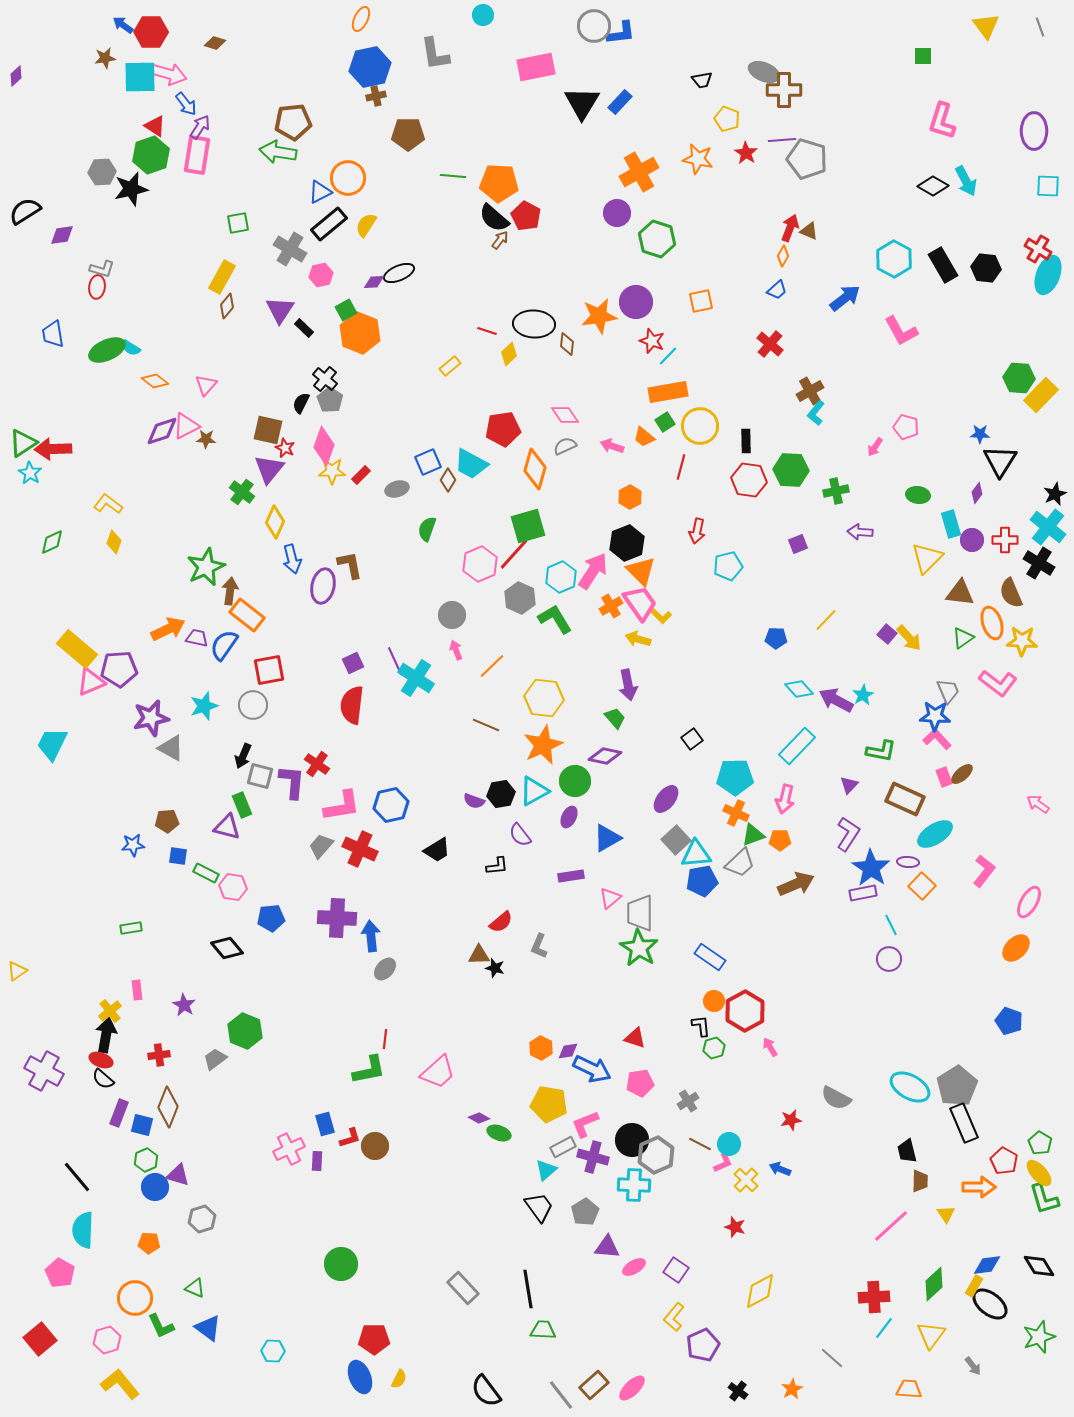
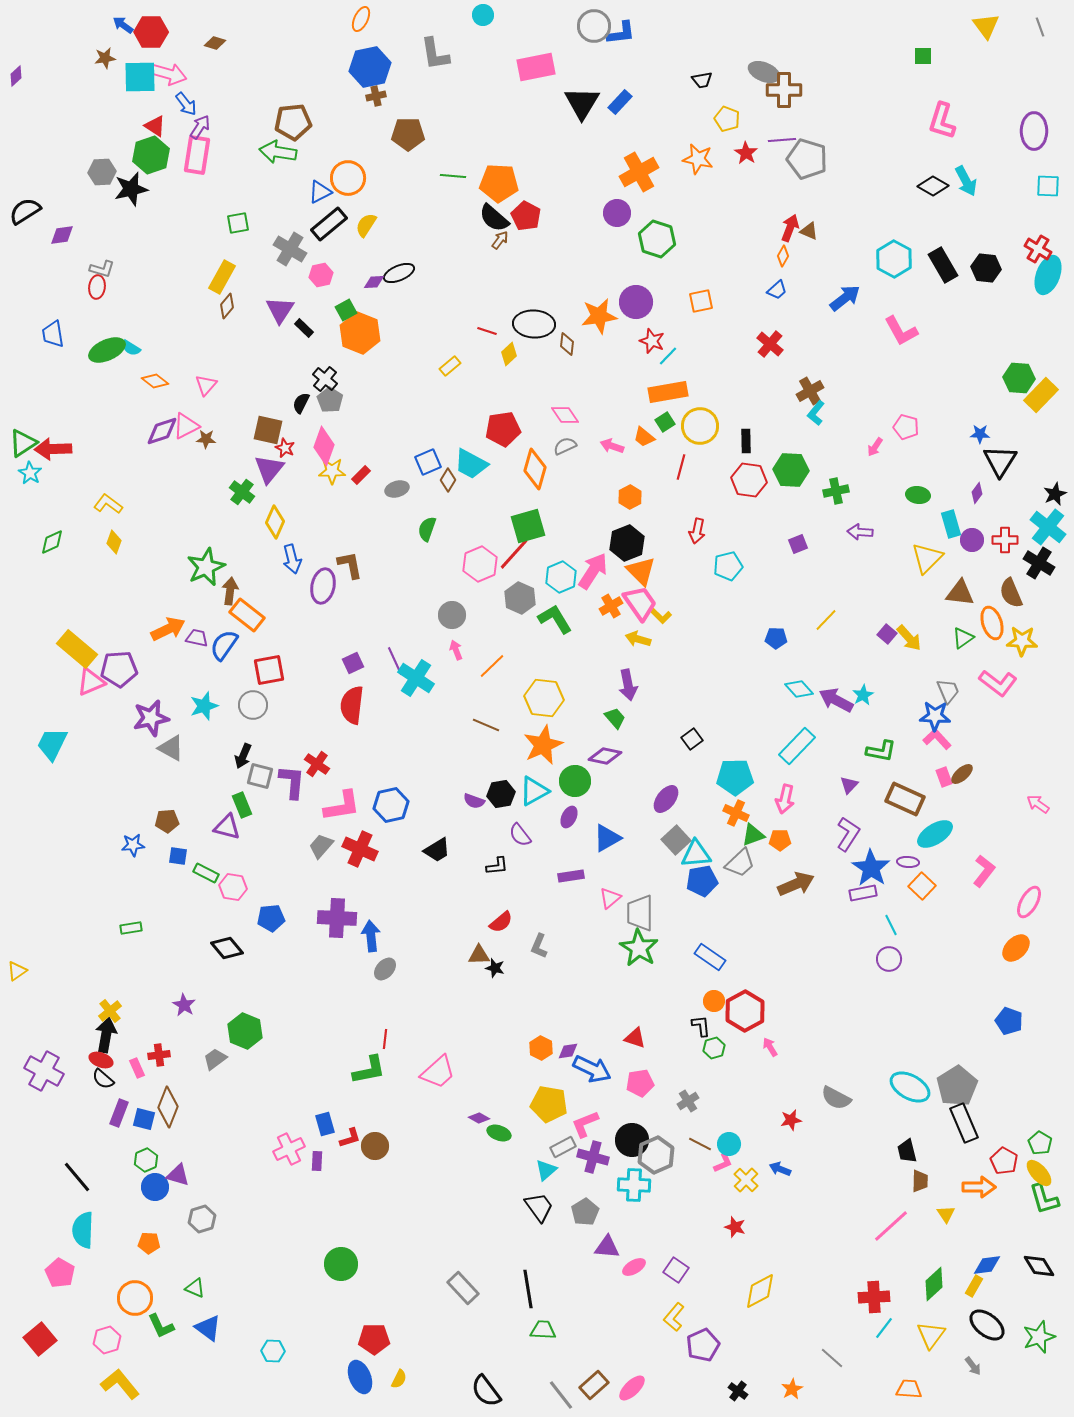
pink rectangle at (137, 990): moved 78 px down; rotated 18 degrees counterclockwise
blue square at (142, 1125): moved 2 px right, 6 px up
black ellipse at (990, 1304): moved 3 px left, 21 px down
